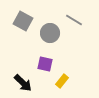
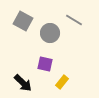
yellow rectangle: moved 1 px down
